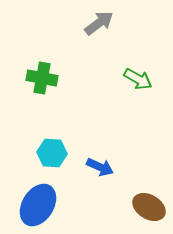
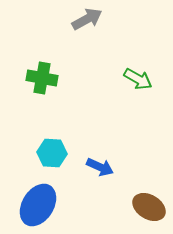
gray arrow: moved 12 px left, 4 px up; rotated 8 degrees clockwise
